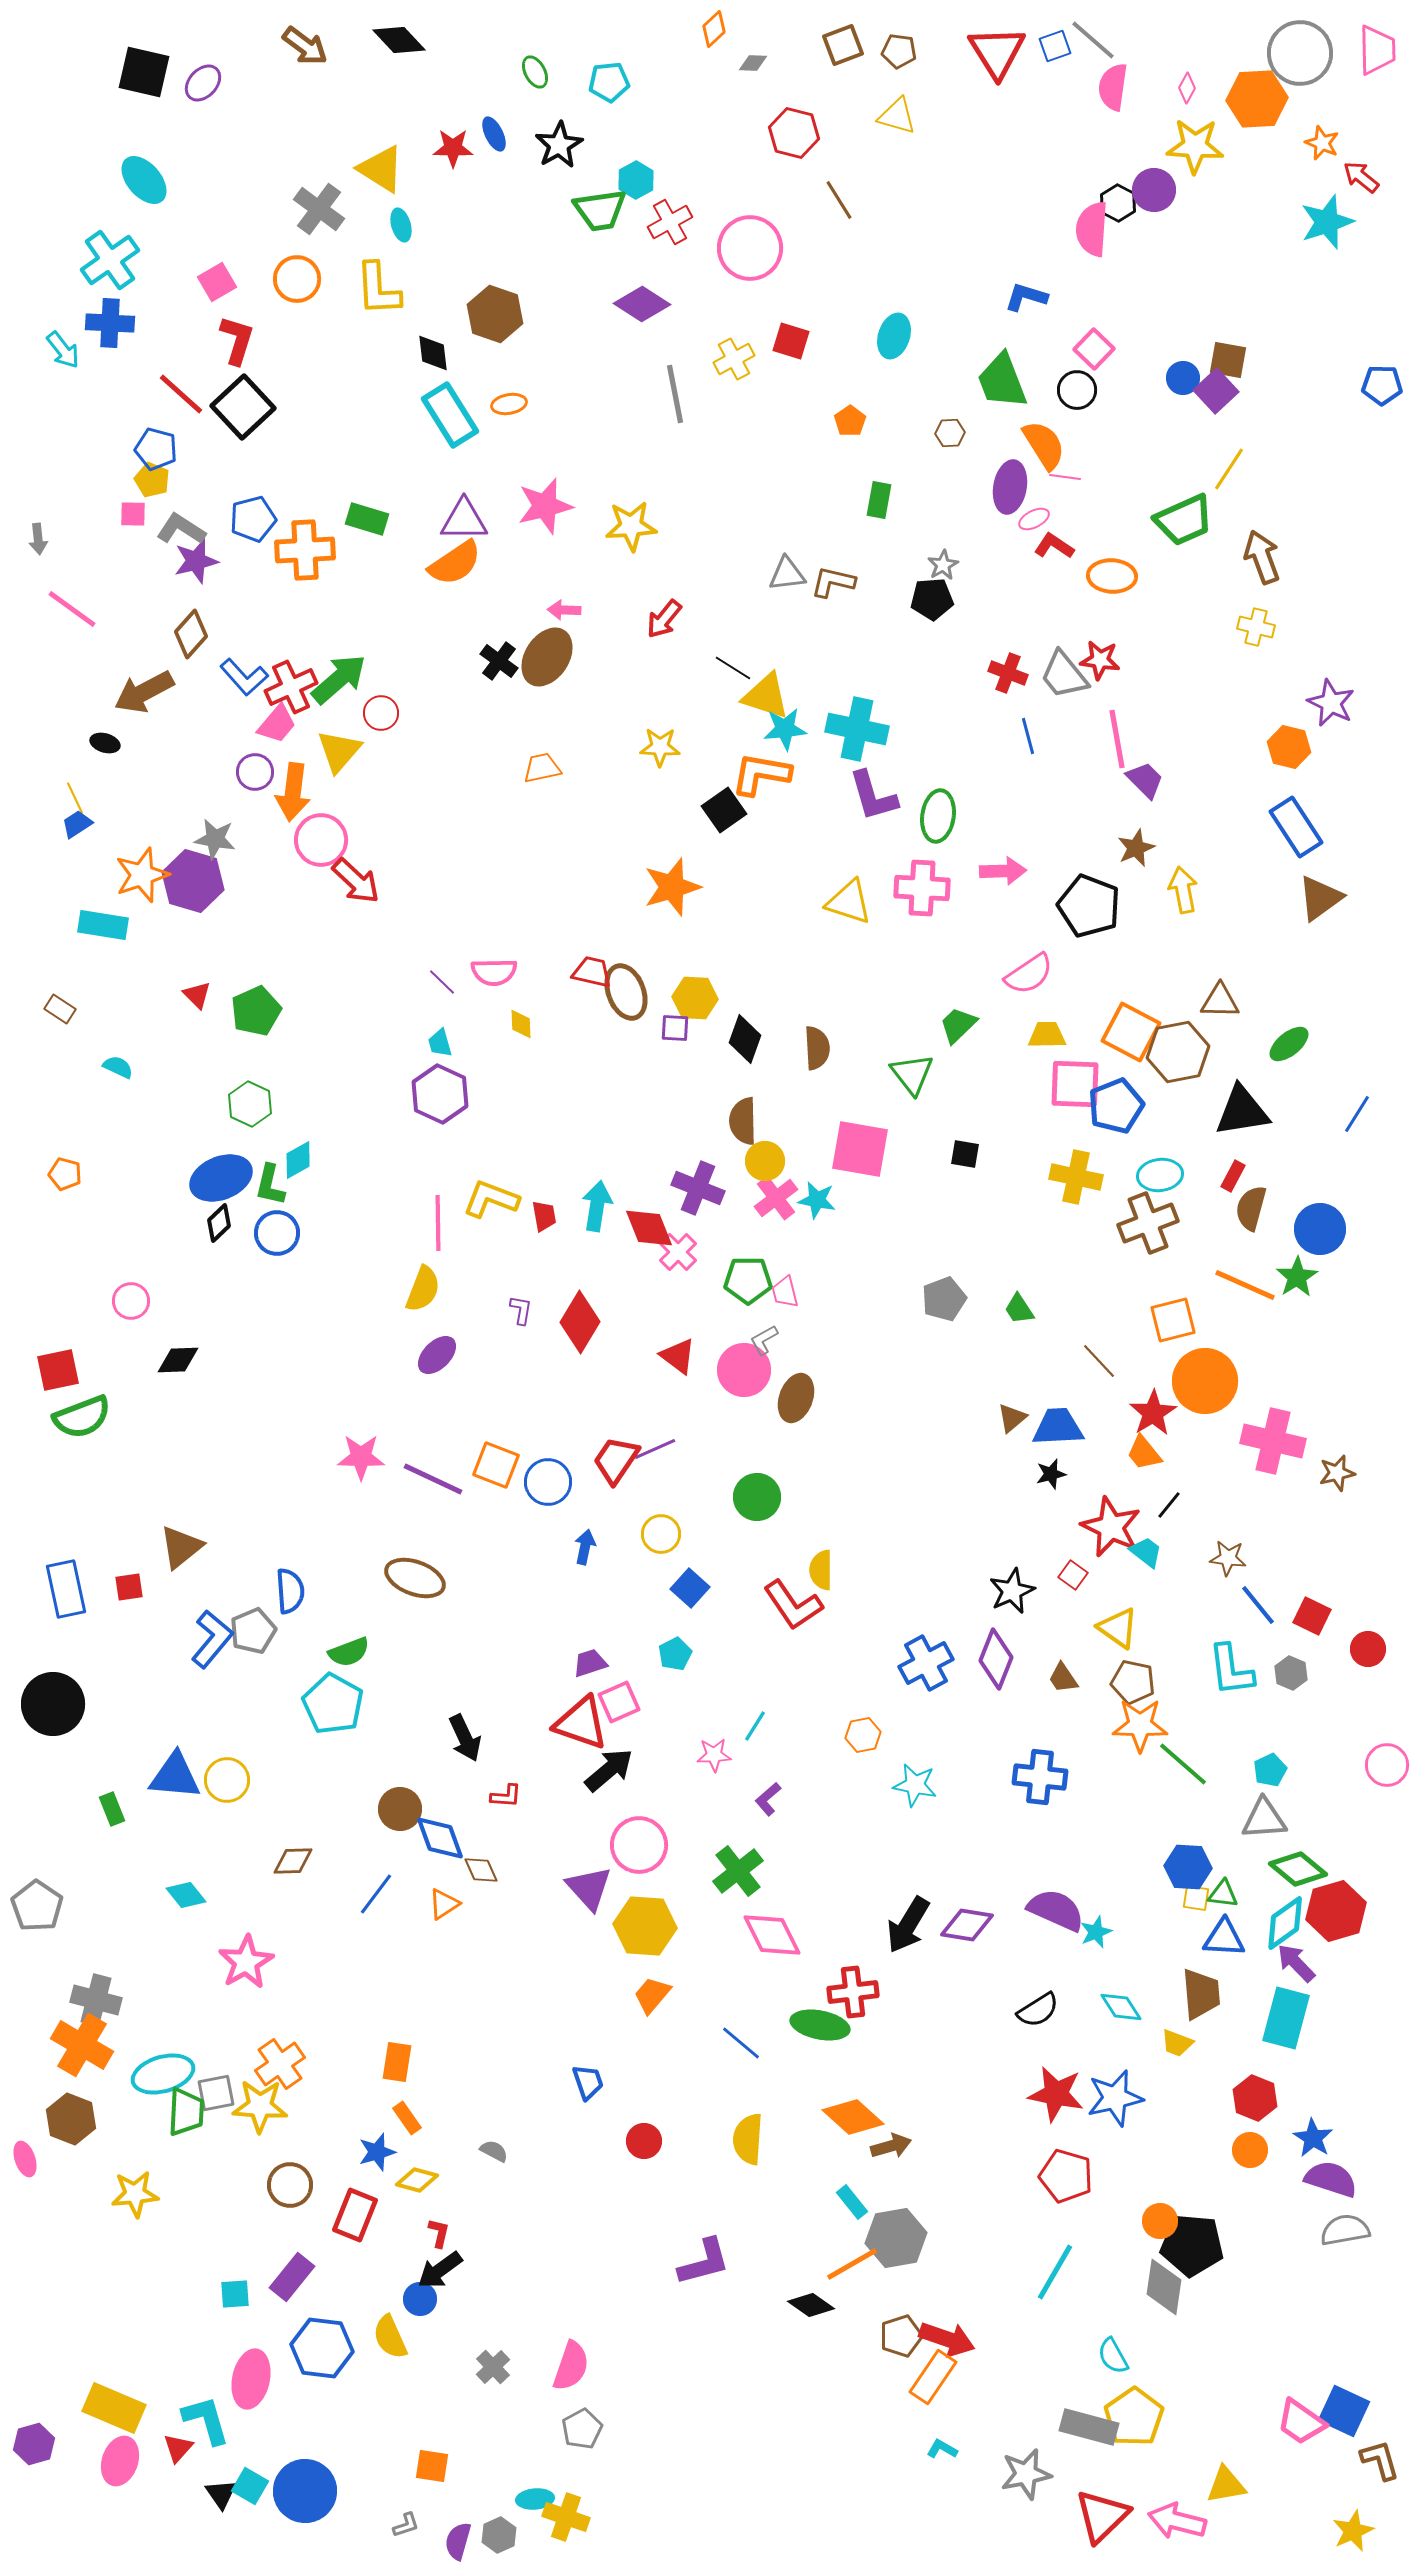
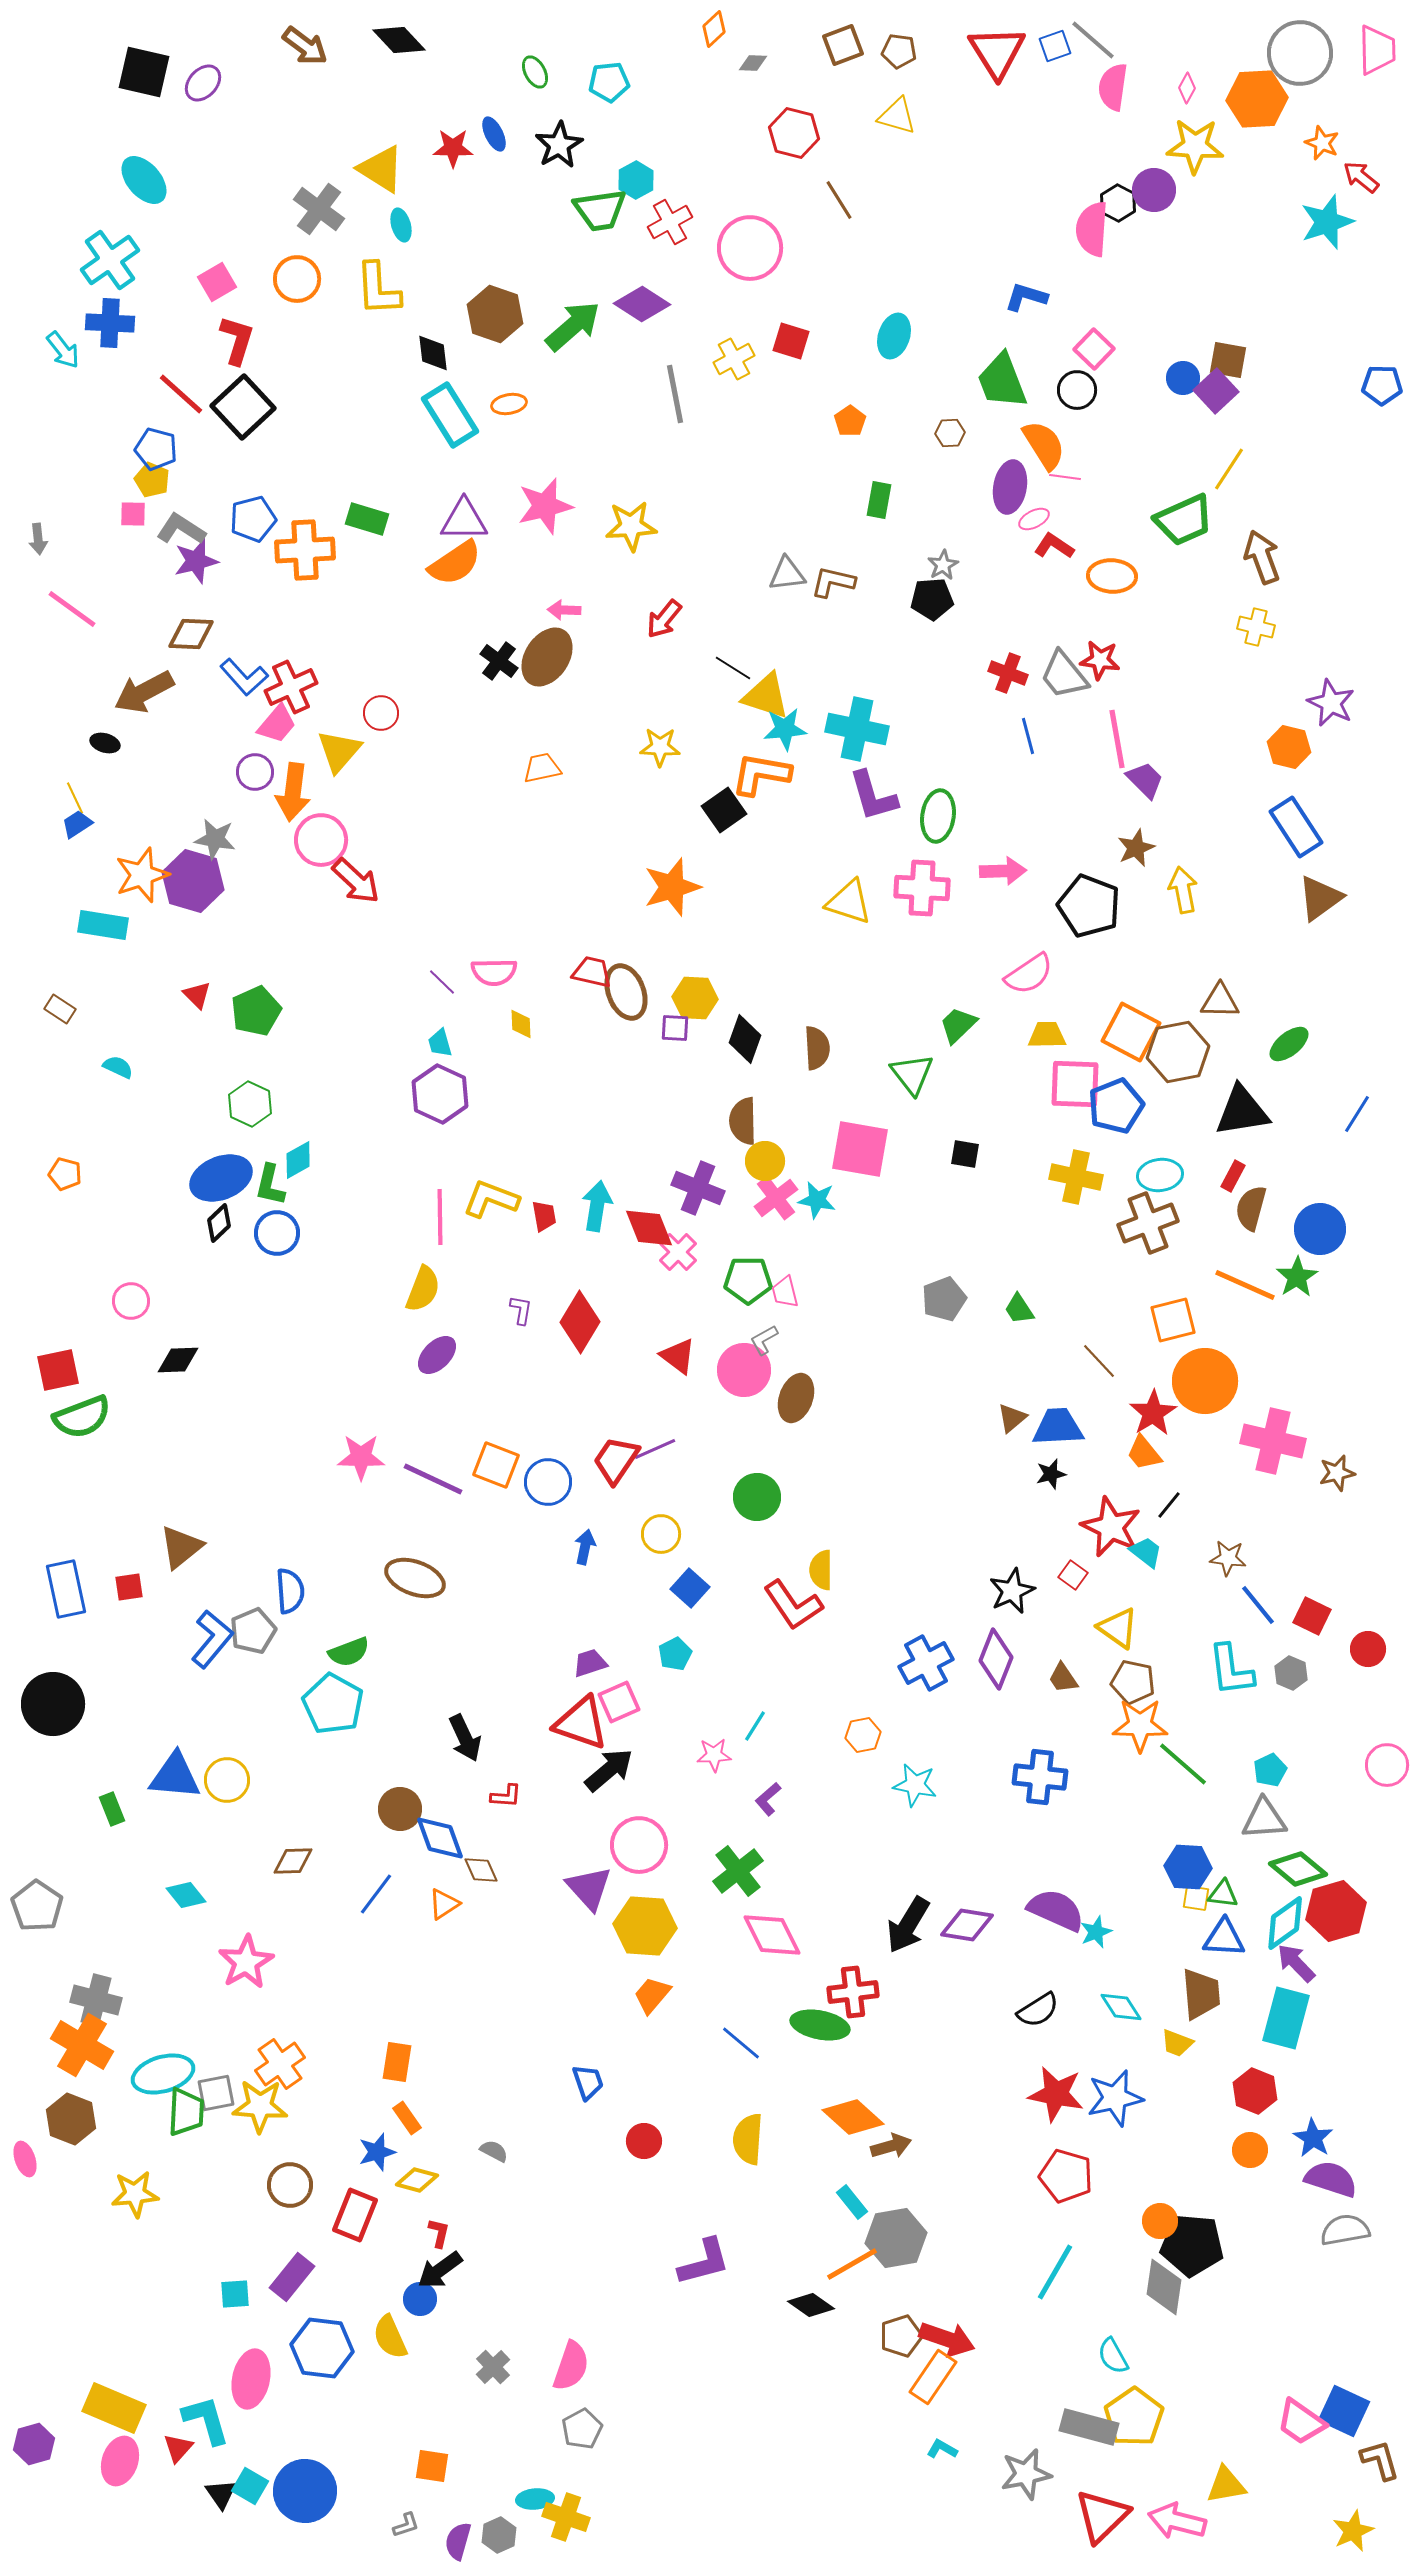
brown diamond at (191, 634): rotated 51 degrees clockwise
green arrow at (339, 679): moved 234 px right, 353 px up
pink line at (438, 1223): moved 2 px right, 6 px up
red hexagon at (1255, 2098): moved 7 px up
